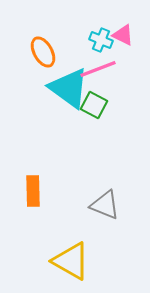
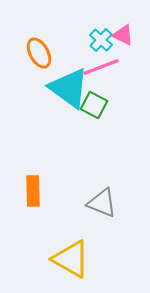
cyan cross: rotated 20 degrees clockwise
orange ellipse: moved 4 px left, 1 px down
pink line: moved 3 px right, 2 px up
gray triangle: moved 3 px left, 2 px up
yellow triangle: moved 2 px up
